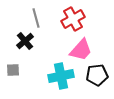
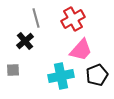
black pentagon: rotated 15 degrees counterclockwise
